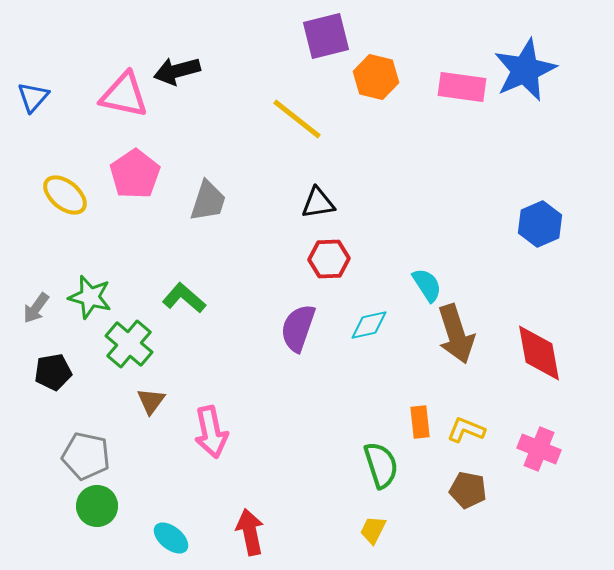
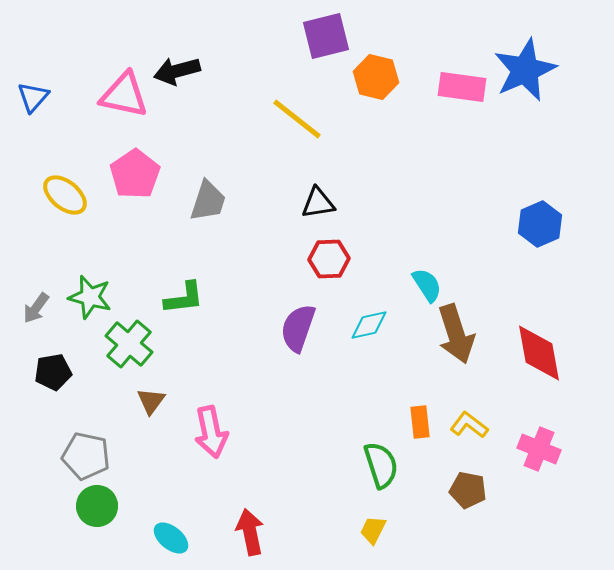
green L-shape: rotated 132 degrees clockwise
yellow L-shape: moved 3 px right, 5 px up; rotated 15 degrees clockwise
